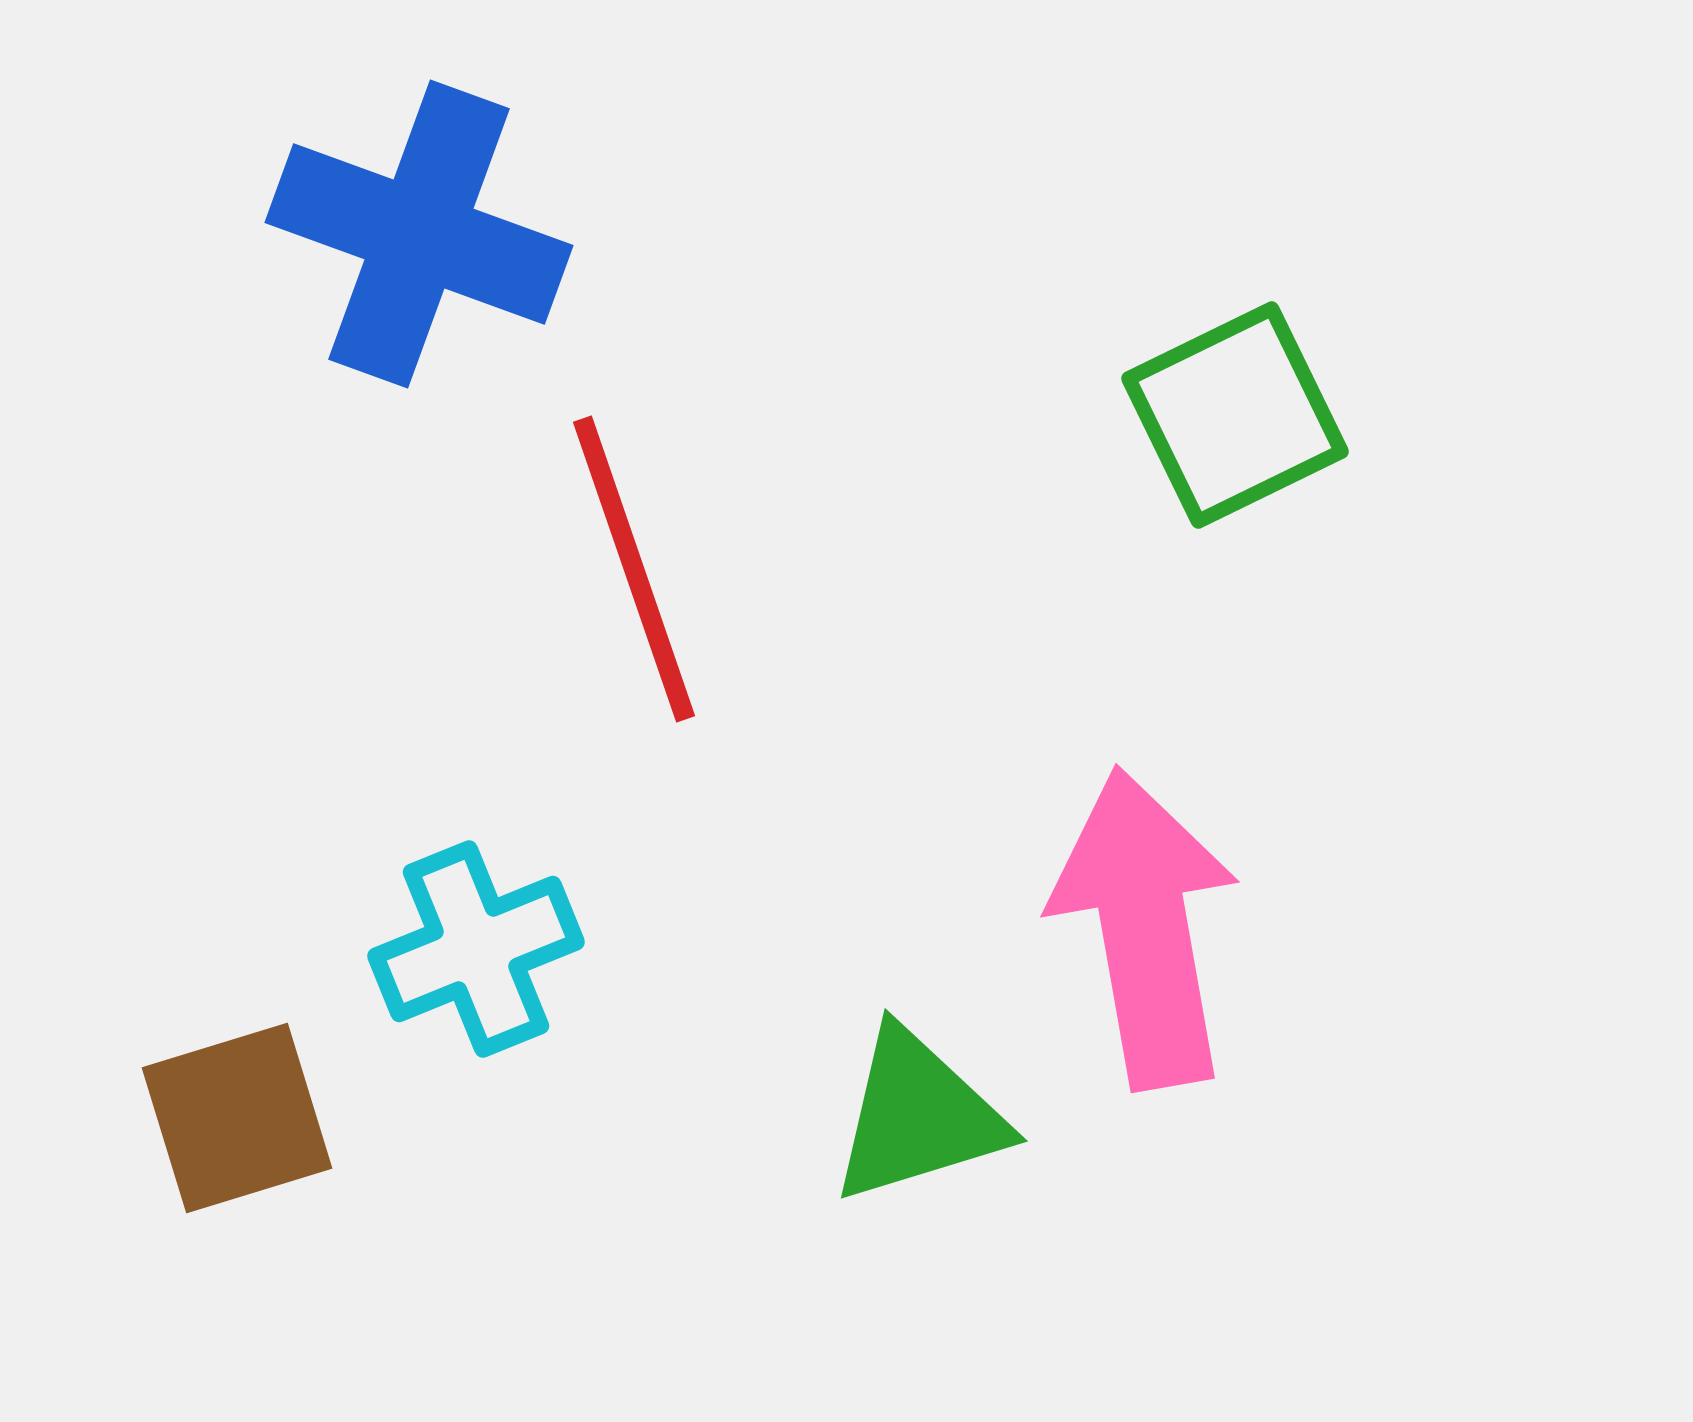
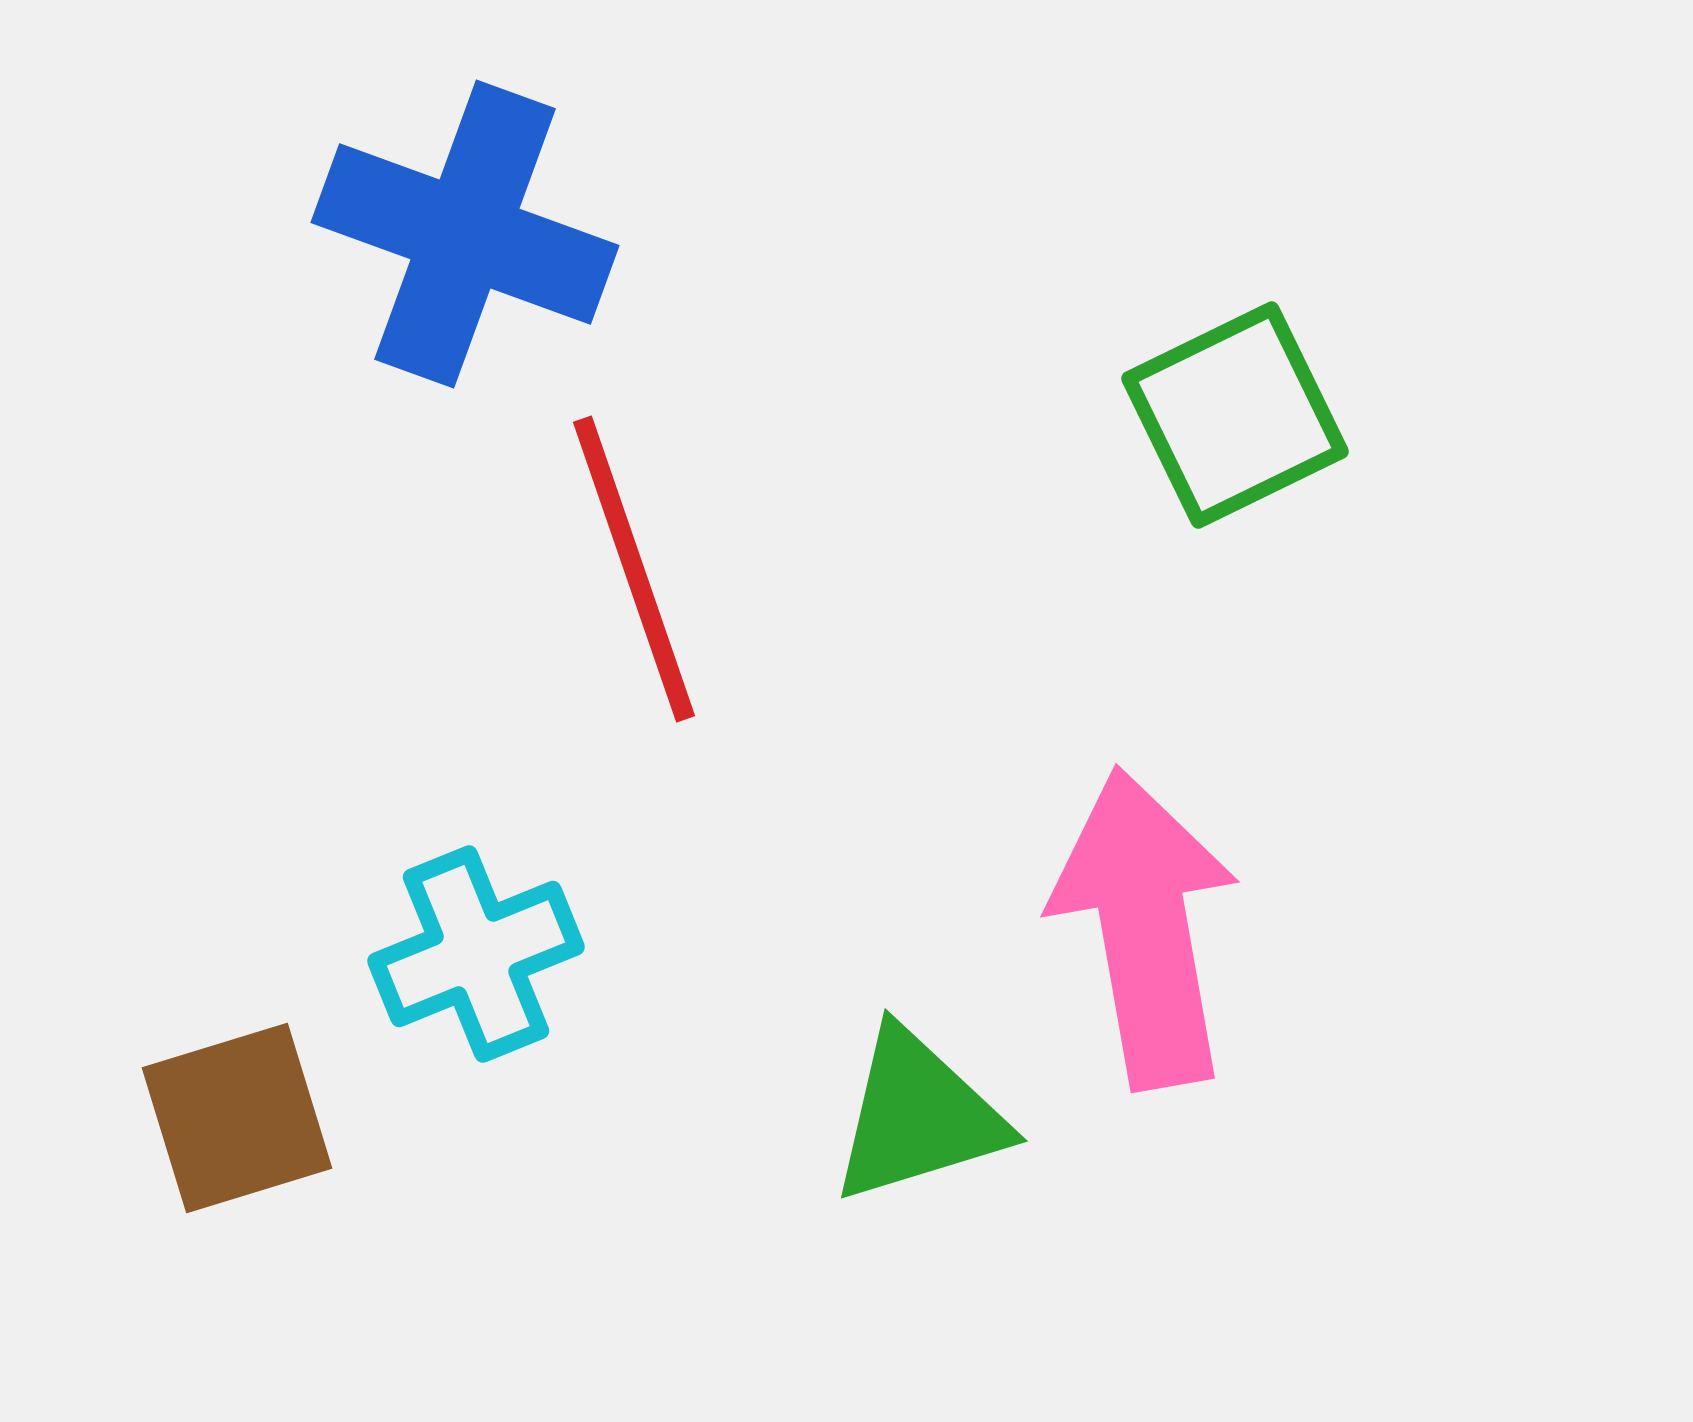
blue cross: moved 46 px right
cyan cross: moved 5 px down
